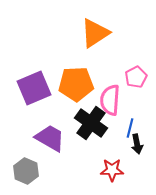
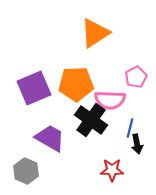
pink semicircle: rotated 92 degrees counterclockwise
black cross: moved 3 px up
